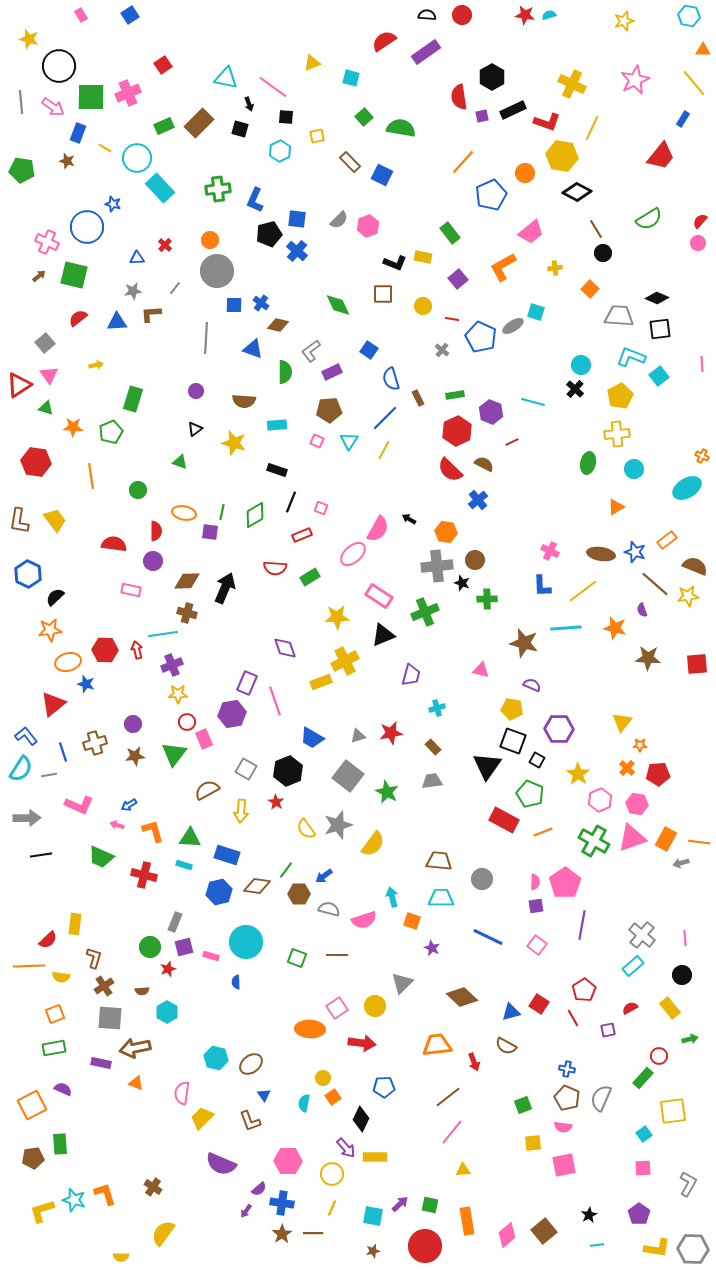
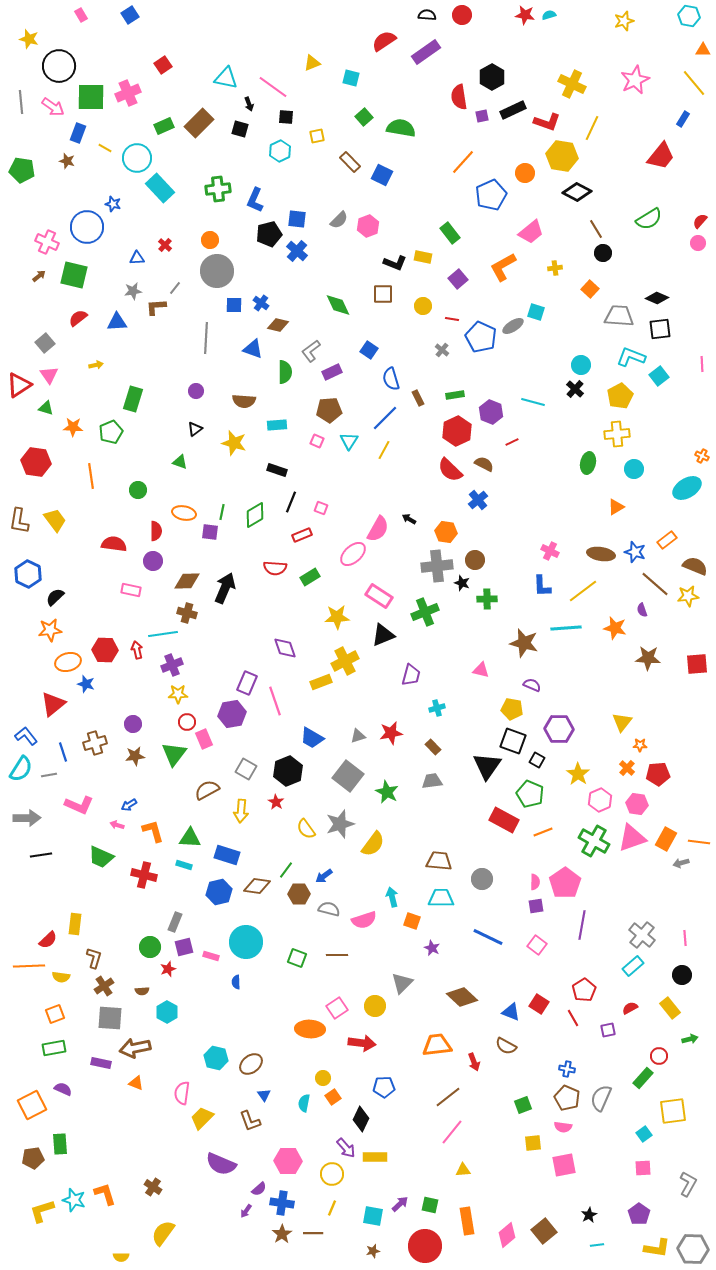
brown L-shape at (151, 314): moved 5 px right, 7 px up
gray star at (338, 825): moved 2 px right, 1 px up
blue triangle at (511, 1012): rotated 36 degrees clockwise
